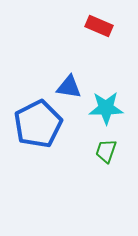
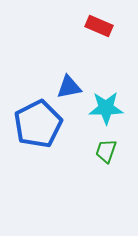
blue triangle: rotated 20 degrees counterclockwise
